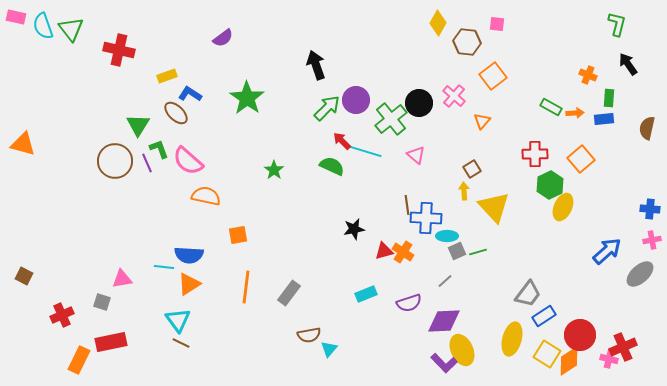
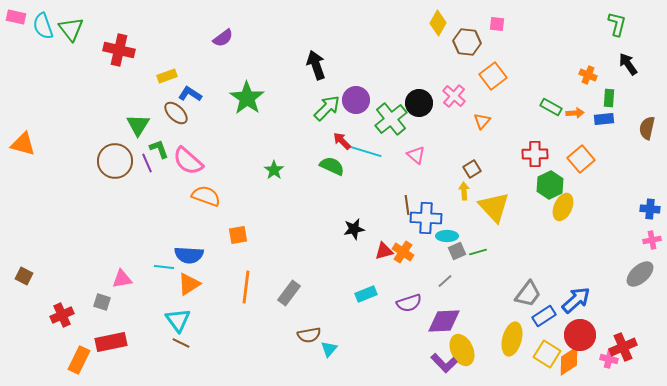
orange semicircle at (206, 196): rotated 8 degrees clockwise
blue arrow at (607, 251): moved 31 px left, 49 px down
